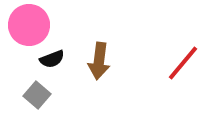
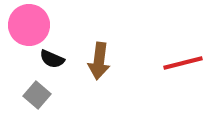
black semicircle: rotated 45 degrees clockwise
red line: rotated 36 degrees clockwise
